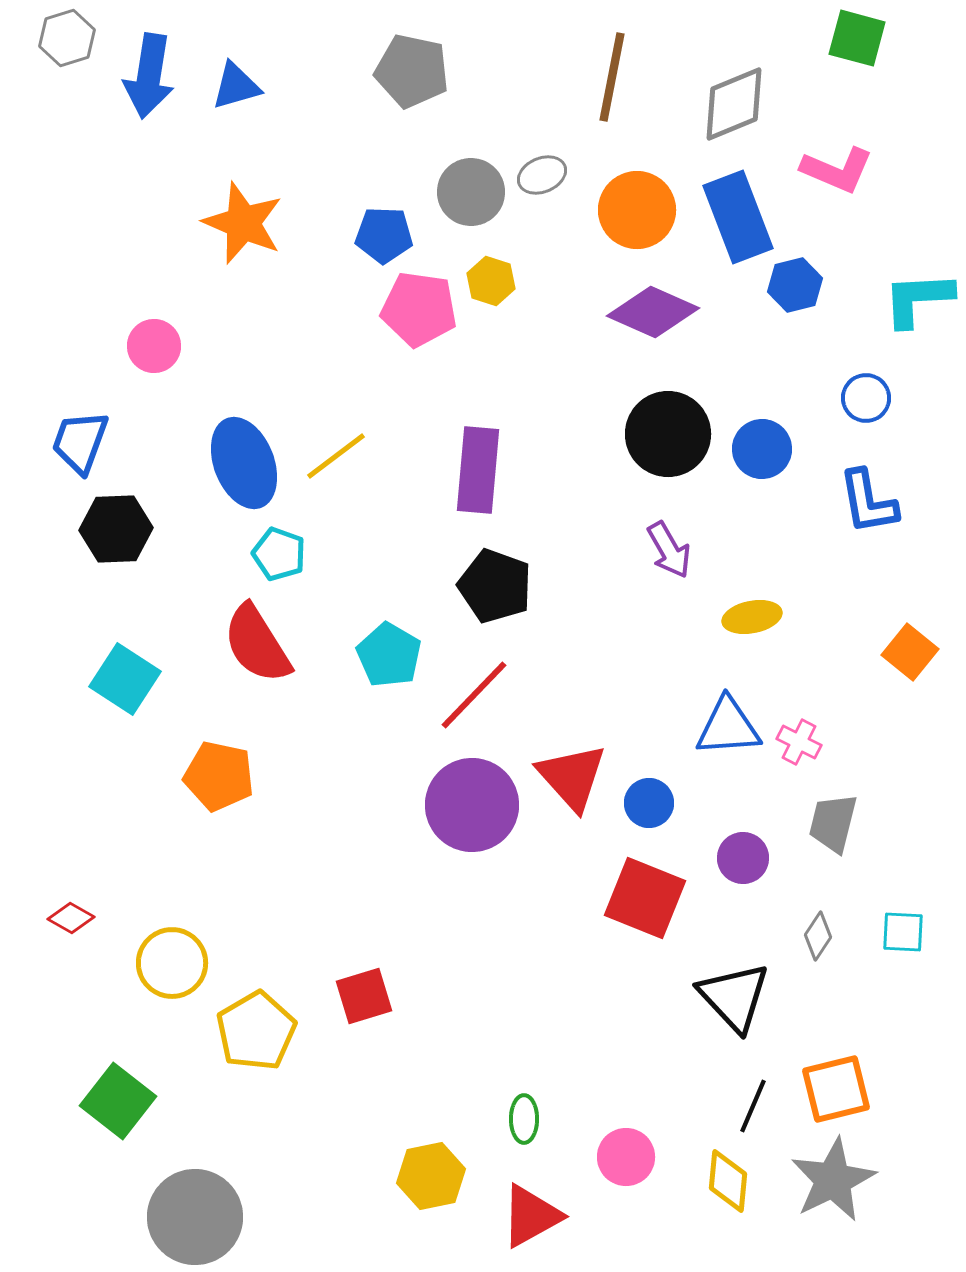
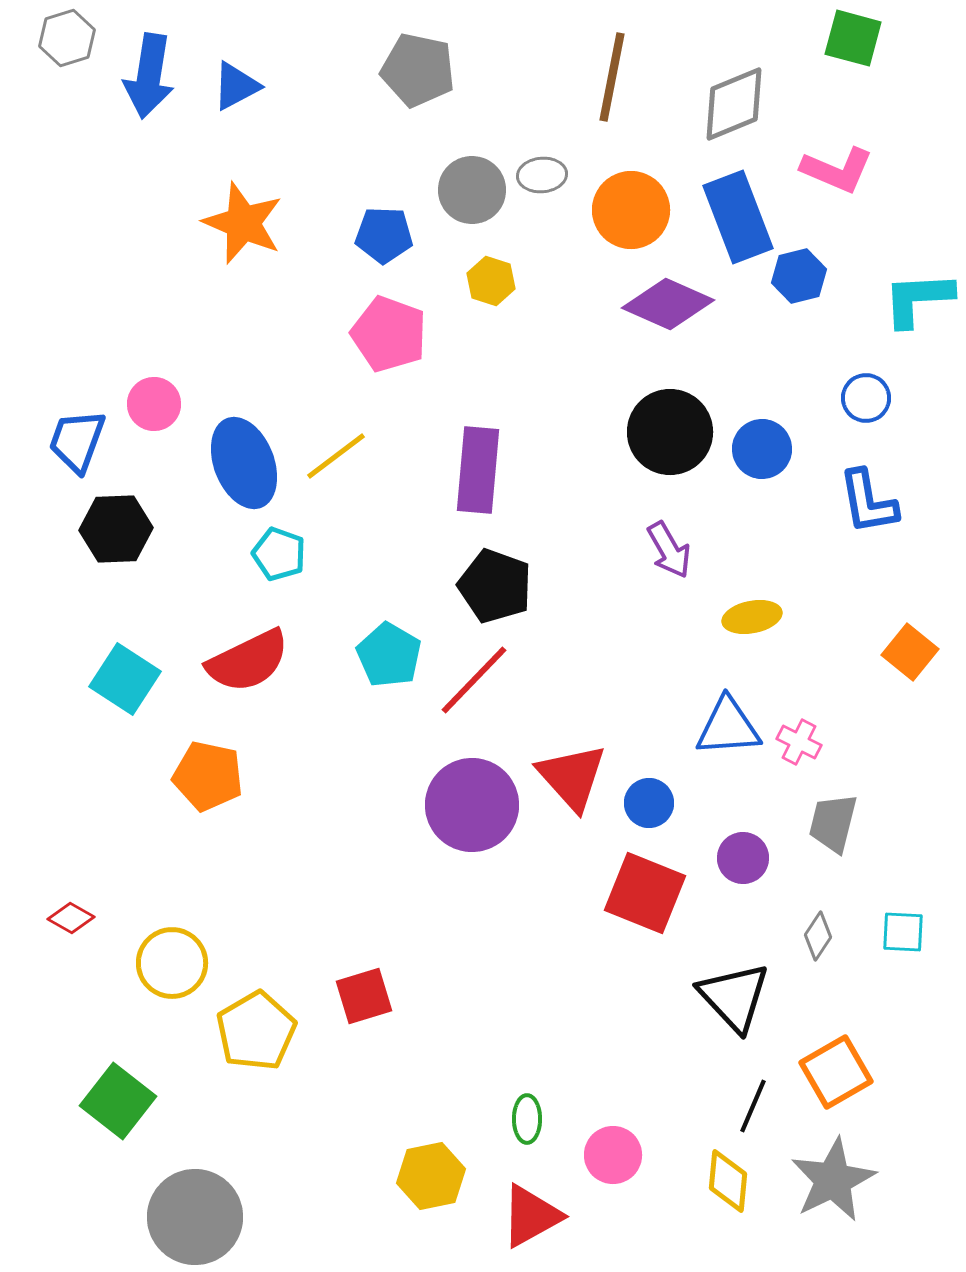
green square at (857, 38): moved 4 px left
gray pentagon at (412, 71): moved 6 px right, 1 px up
blue triangle at (236, 86): rotated 12 degrees counterclockwise
gray ellipse at (542, 175): rotated 18 degrees clockwise
gray circle at (471, 192): moved 1 px right, 2 px up
orange circle at (637, 210): moved 6 px left
blue hexagon at (795, 285): moved 4 px right, 9 px up
pink pentagon at (419, 309): moved 30 px left, 25 px down; rotated 12 degrees clockwise
purple diamond at (653, 312): moved 15 px right, 8 px up
pink circle at (154, 346): moved 58 px down
black circle at (668, 434): moved 2 px right, 2 px up
blue trapezoid at (80, 442): moved 3 px left, 1 px up
red semicircle at (257, 644): moved 9 px left, 17 px down; rotated 84 degrees counterclockwise
red line at (474, 695): moved 15 px up
orange pentagon at (219, 776): moved 11 px left
red square at (645, 898): moved 5 px up
orange square at (836, 1089): moved 17 px up; rotated 16 degrees counterclockwise
green ellipse at (524, 1119): moved 3 px right
pink circle at (626, 1157): moved 13 px left, 2 px up
